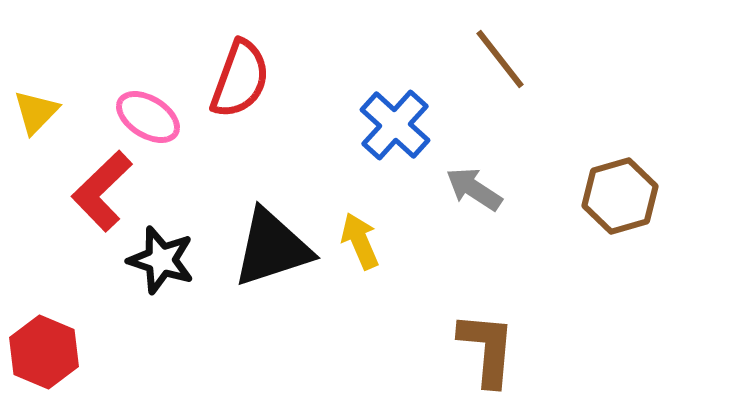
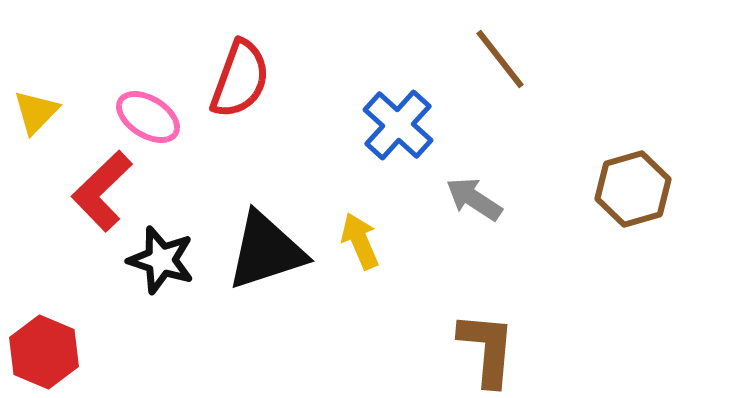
blue cross: moved 3 px right
gray arrow: moved 10 px down
brown hexagon: moved 13 px right, 7 px up
black triangle: moved 6 px left, 3 px down
